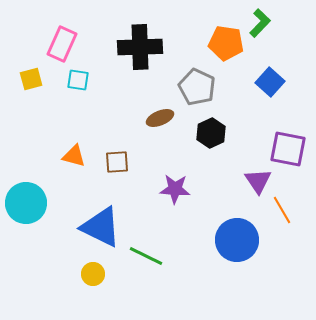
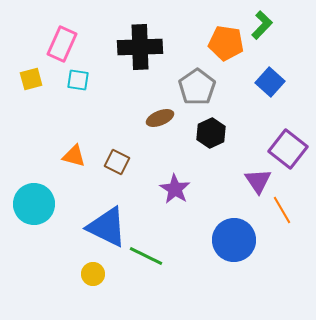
green L-shape: moved 2 px right, 2 px down
gray pentagon: rotated 12 degrees clockwise
purple square: rotated 27 degrees clockwise
brown square: rotated 30 degrees clockwise
purple star: rotated 28 degrees clockwise
cyan circle: moved 8 px right, 1 px down
blue triangle: moved 6 px right
blue circle: moved 3 px left
